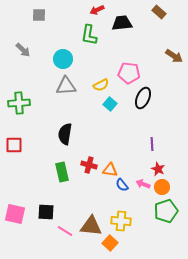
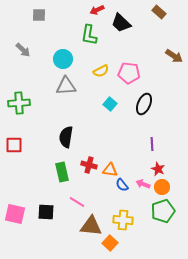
black trapezoid: moved 1 px left; rotated 130 degrees counterclockwise
yellow semicircle: moved 14 px up
black ellipse: moved 1 px right, 6 px down
black semicircle: moved 1 px right, 3 px down
green pentagon: moved 3 px left
yellow cross: moved 2 px right, 1 px up
pink line: moved 12 px right, 29 px up
